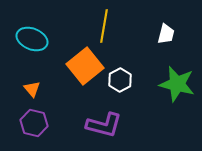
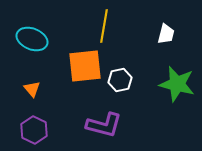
orange square: rotated 33 degrees clockwise
white hexagon: rotated 15 degrees clockwise
purple hexagon: moved 7 px down; rotated 12 degrees clockwise
